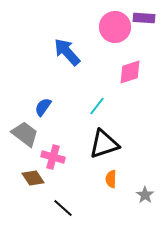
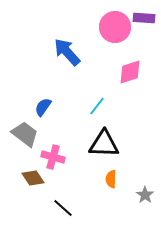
black triangle: rotated 20 degrees clockwise
